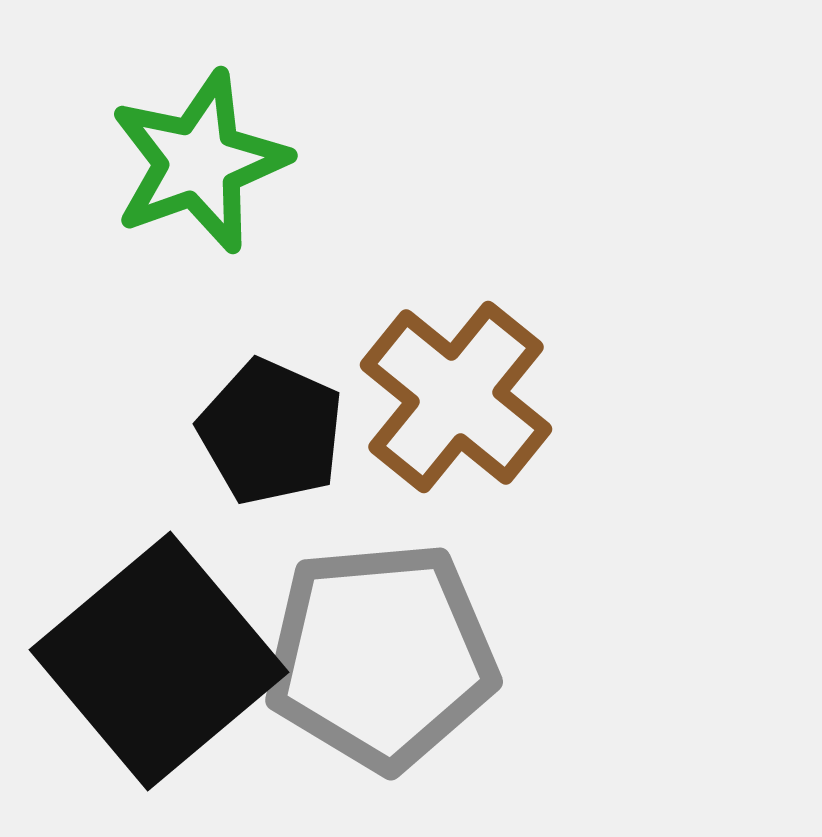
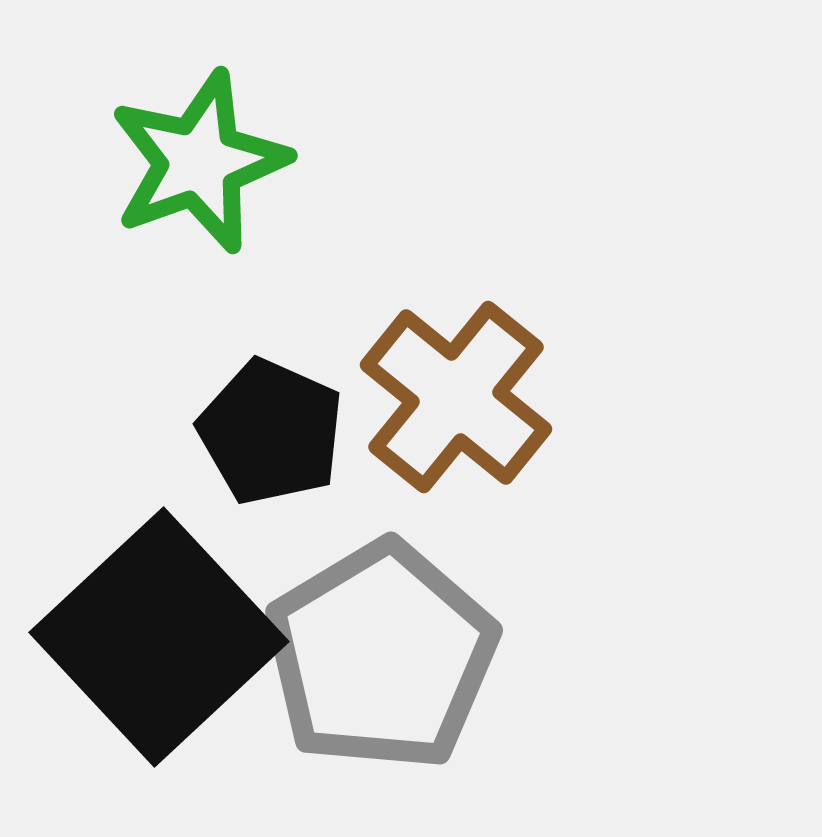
gray pentagon: rotated 26 degrees counterclockwise
black square: moved 24 px up; rotated 3 degrees counterclockwise
